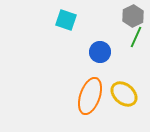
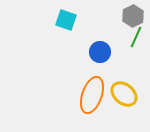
orange ellipse: moved 2 px right, 1 px up
